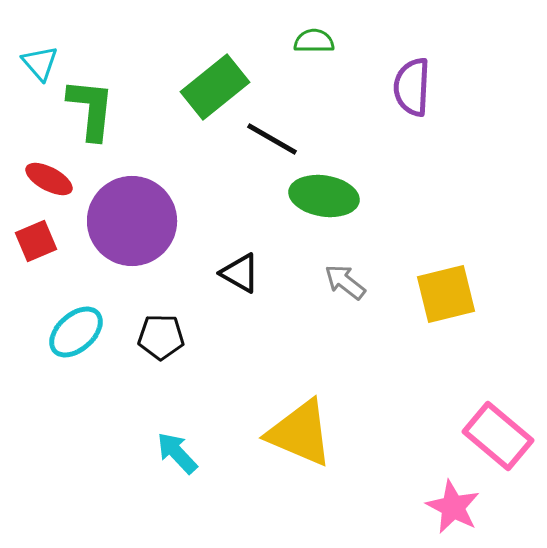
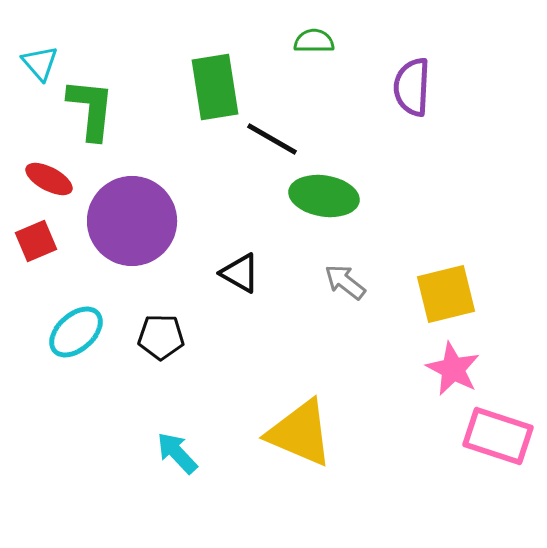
green rectangle: rotated 60 degrees counterclockwise
pink rectangle: rotated 22 degrees counterclockwise
pink star: moved 138 px up
